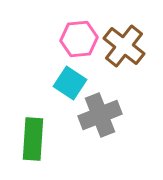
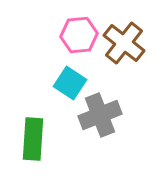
pink hexagon: moved 4 px up
brown cross: moved 3 px up
